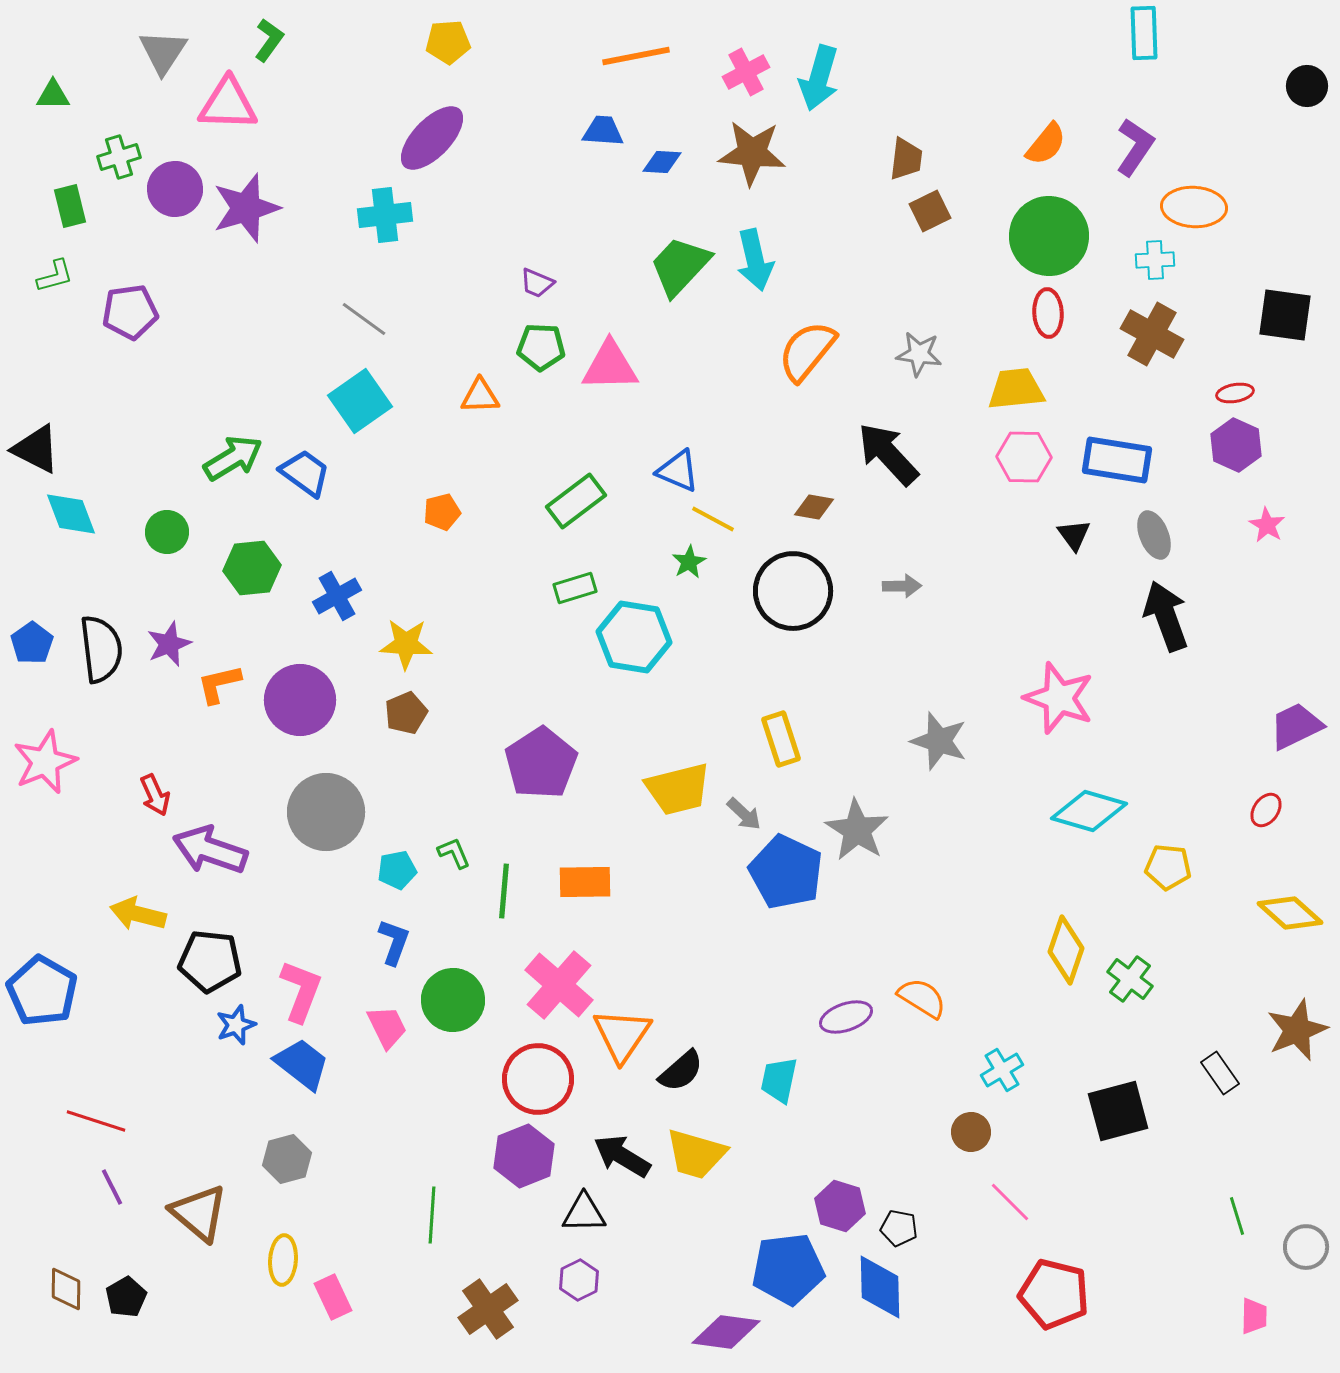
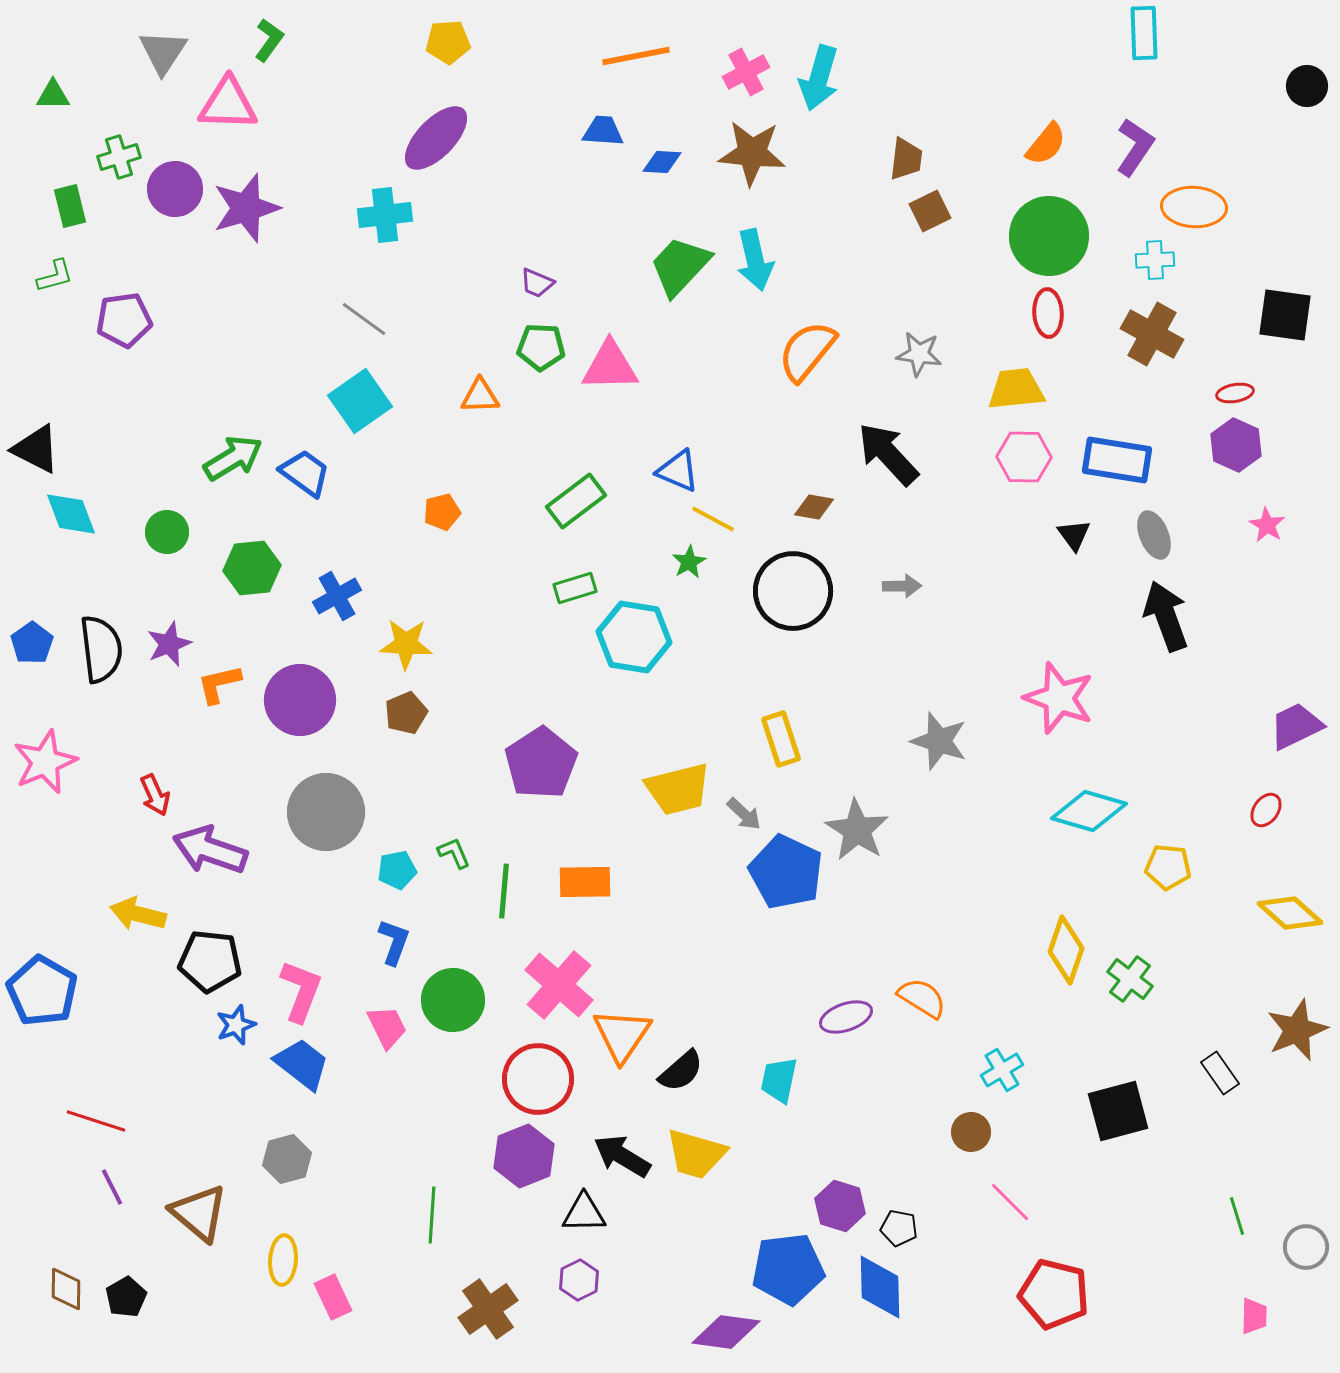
purple ellipse at (432, 138): moved 4 px right
purple pentagon at (130, 312): moved 6 px left, 8 px down
